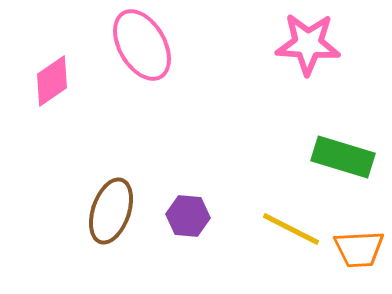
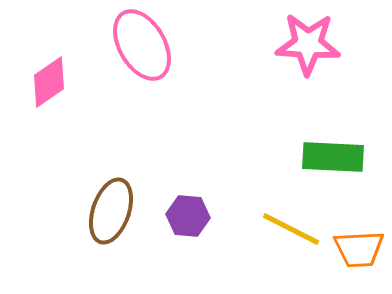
pink diamond: moved 3 px left, 1 px down
green rectangle: moved 10 px left; rotated 14 degrees counterclockwise
